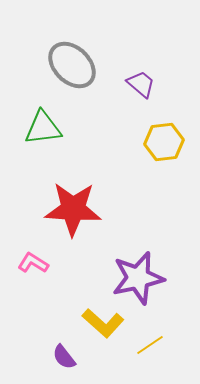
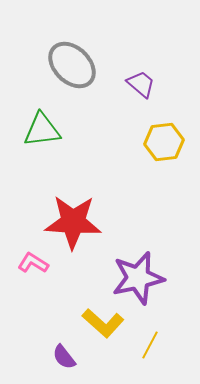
green triangle: moved 1 px left, 2 px down
red star: moved 13 px down
yellow line: rotated 28 degrees counterclockwise
